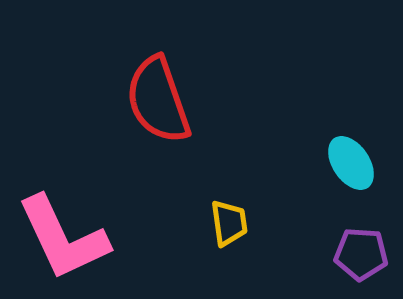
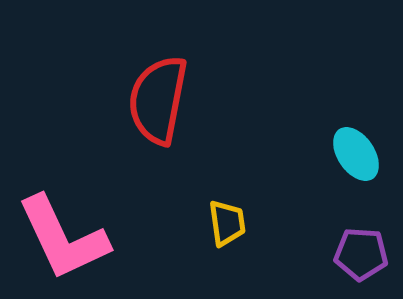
red semicircle: rotated 30 degrees clockwise
cyan ellipse: moved 5 px right, 9 px up
yellow trapezoid: moved 2 px left
